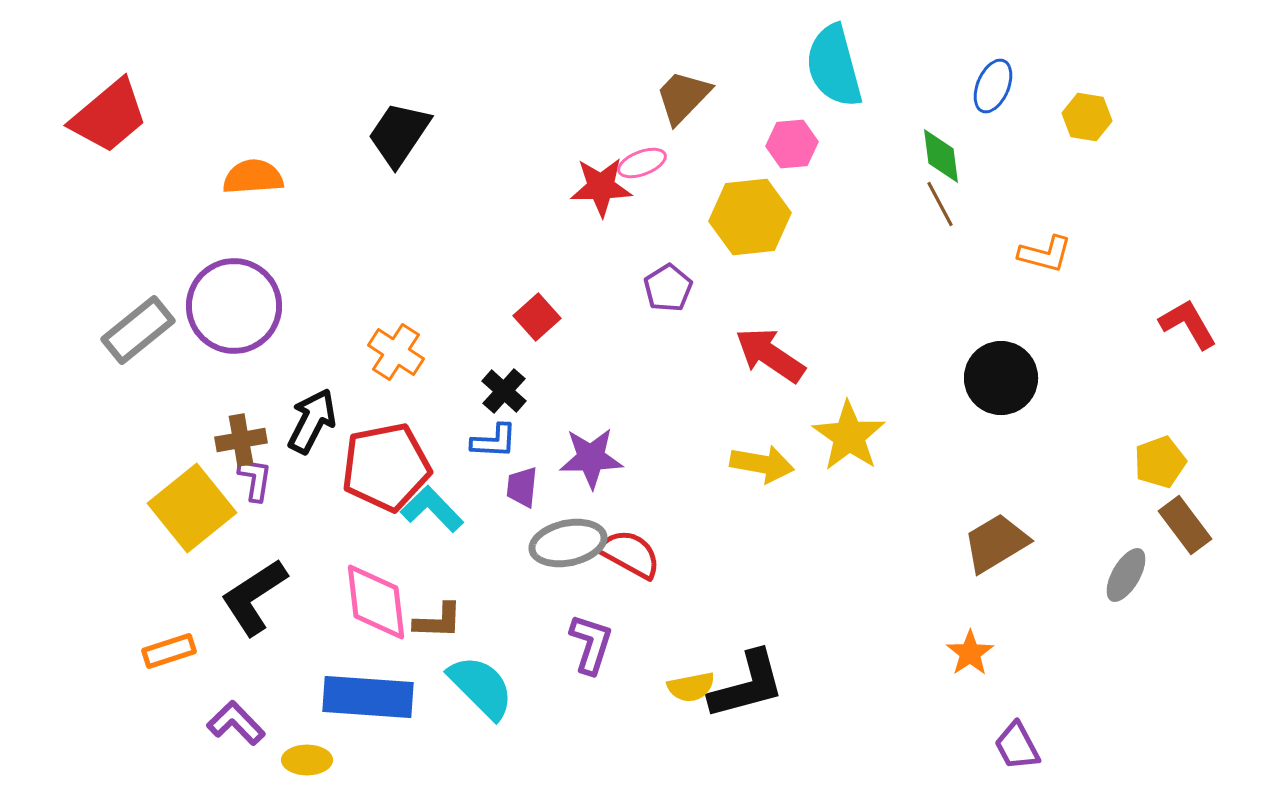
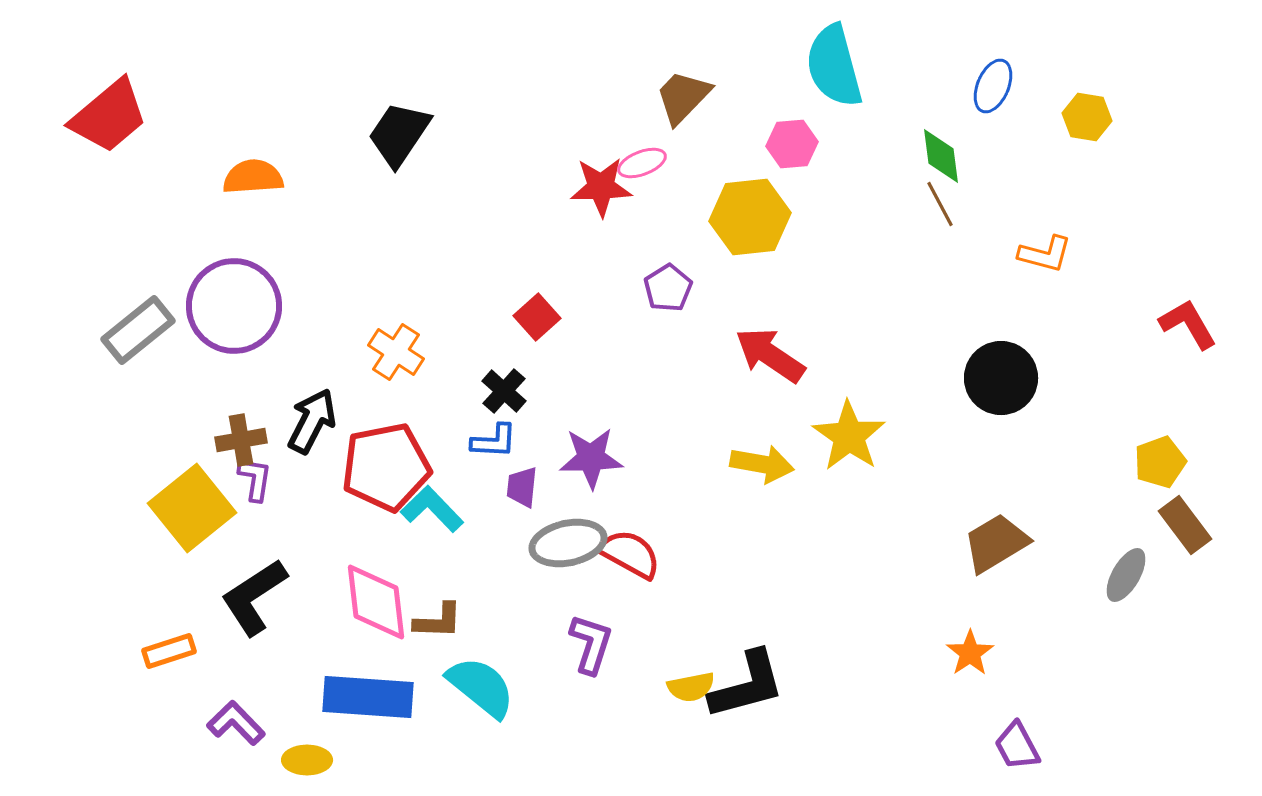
cyan semicircle at (481, 687): rotated 6 degrees counterclockwise
